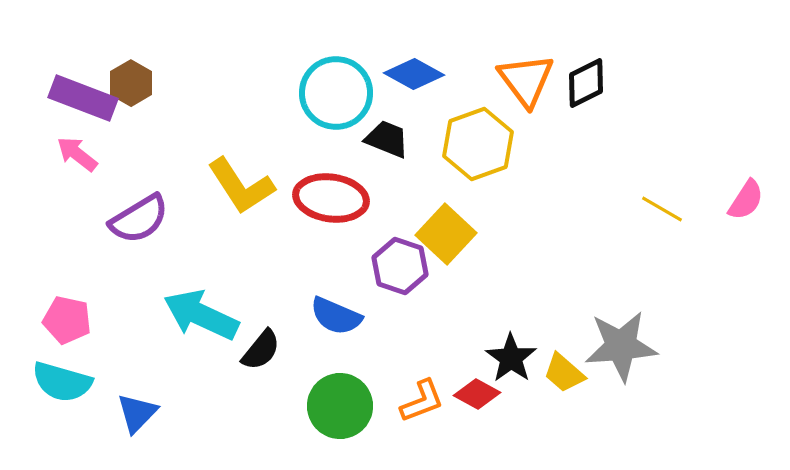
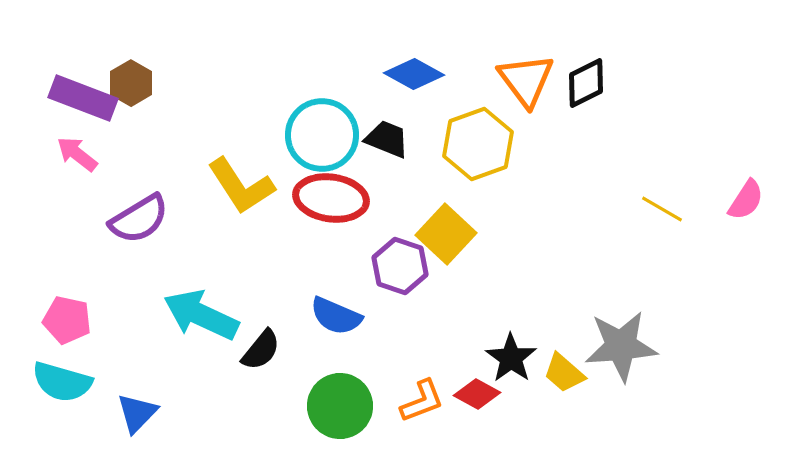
cyan circle: moved 14 px left, 42 px down
